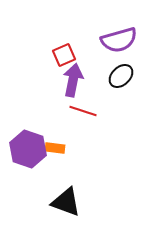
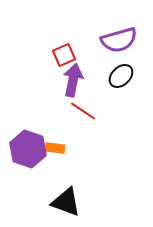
red line: rotated 16 degrees clockwise
